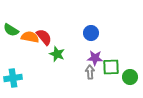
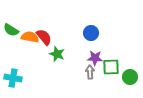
cyan cross: rotated 18 degrees clockwise
